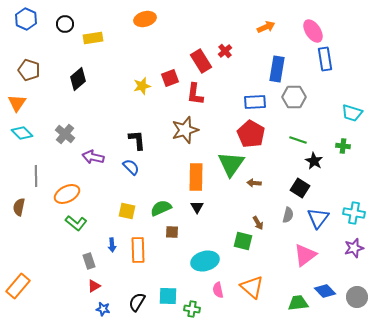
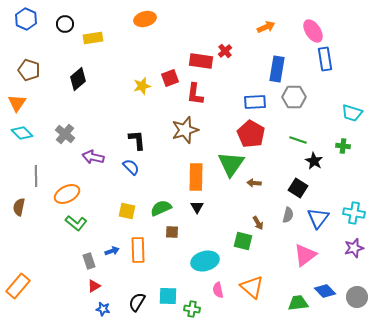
red rectangle at (201, 61): rotated 50 degrees counterclockwise
black square at (300, 188): moved 2 px left
blue arrow at (112, 245): moved 6 px down; rotated 104 degrees counterclockwise
